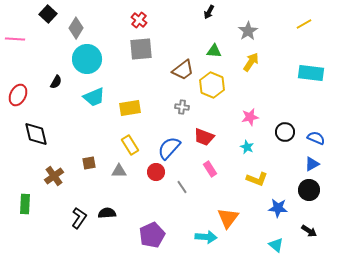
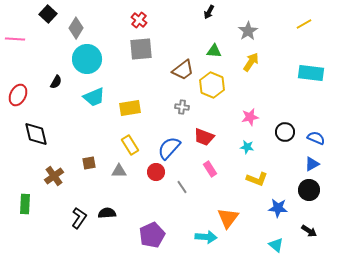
cyan star at (247, 147): rotated 16 degrees counterclockwise
